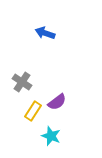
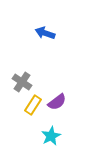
yellow rectangle: moved 6 px up
cyan star: rotated 24 degrees clockwise
